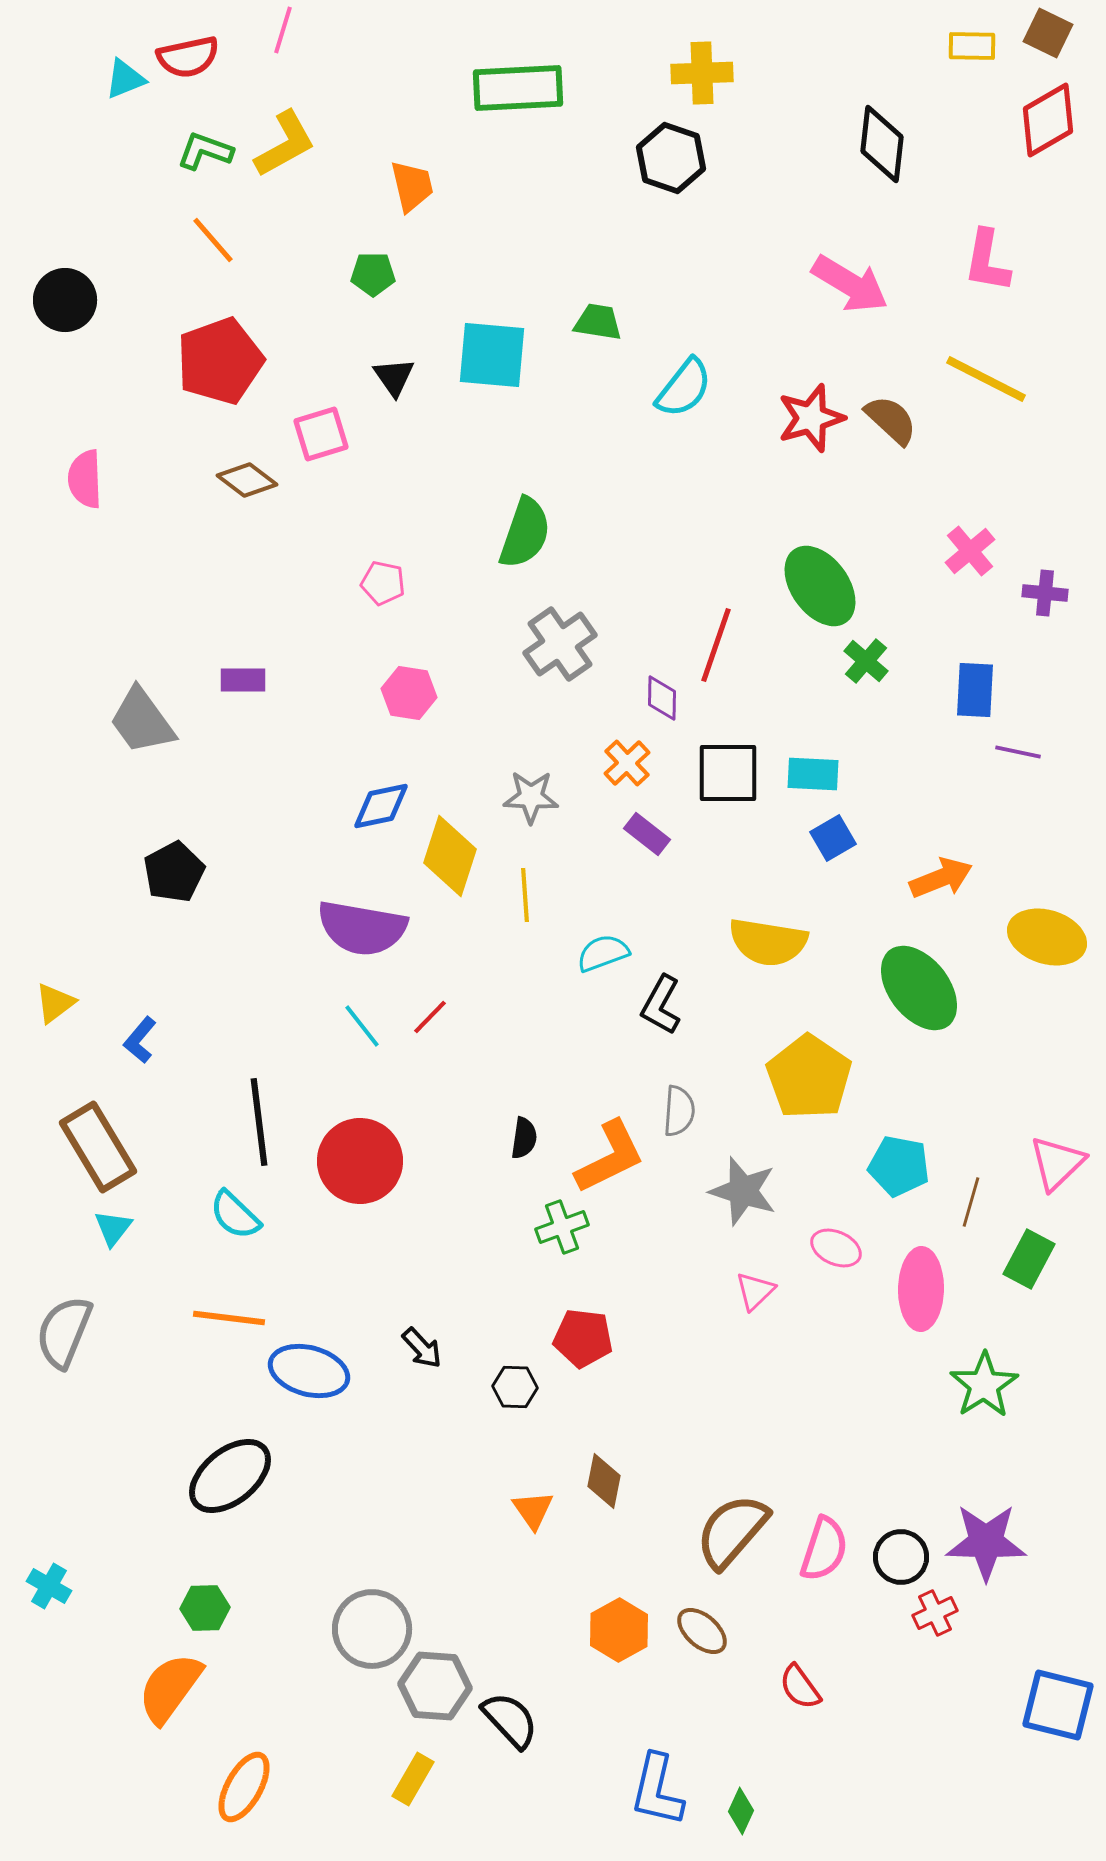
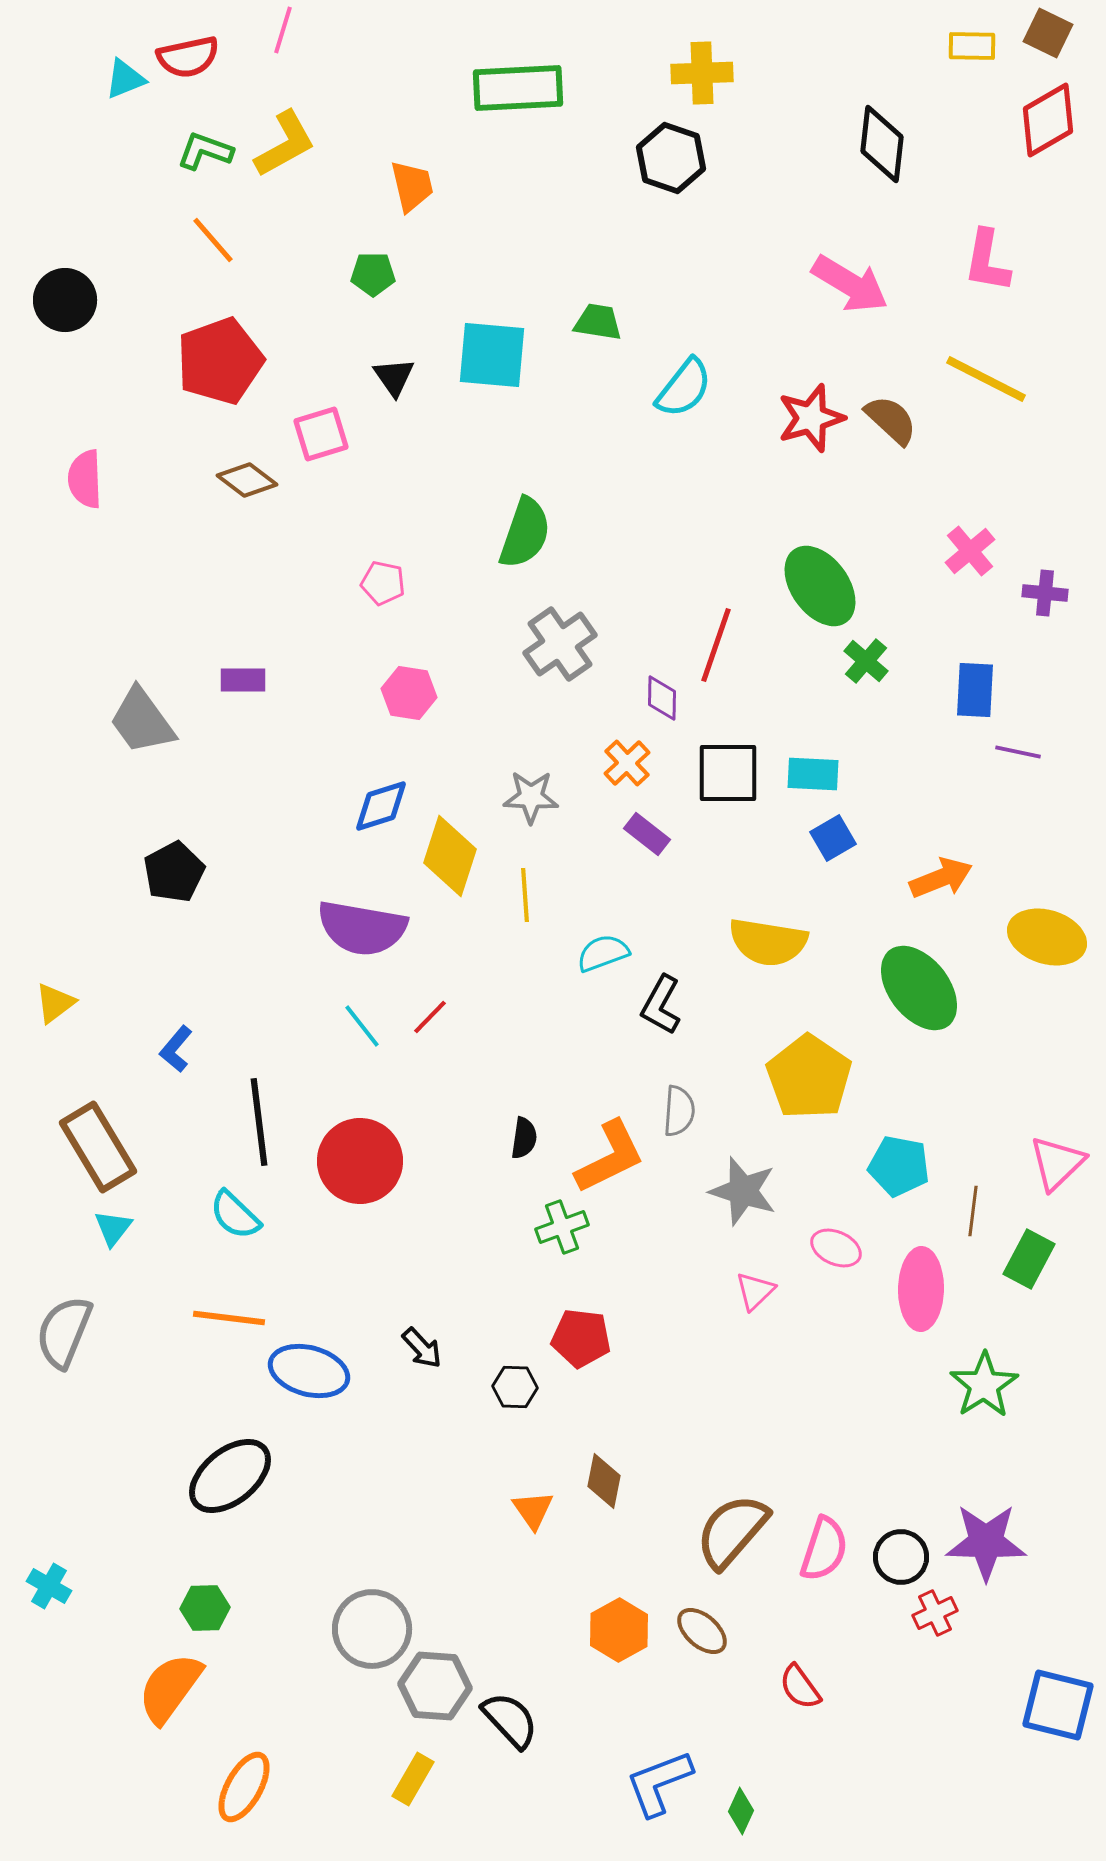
blue diamond at (381, 806): rotated 6 degrees counterclockwise
blue L-shape at (140, 1040): moved 36 px right, 9 px down
brown line at (971, 1202): moved 2 px right, 9 px down; rotated 9 degrees counterclockwise
red pentagon at (583, 1338): moved 2 px left
blue L-shape at (657, 1790): moved 2 px right, 7 px up; rotated 56 degrees clockwise
